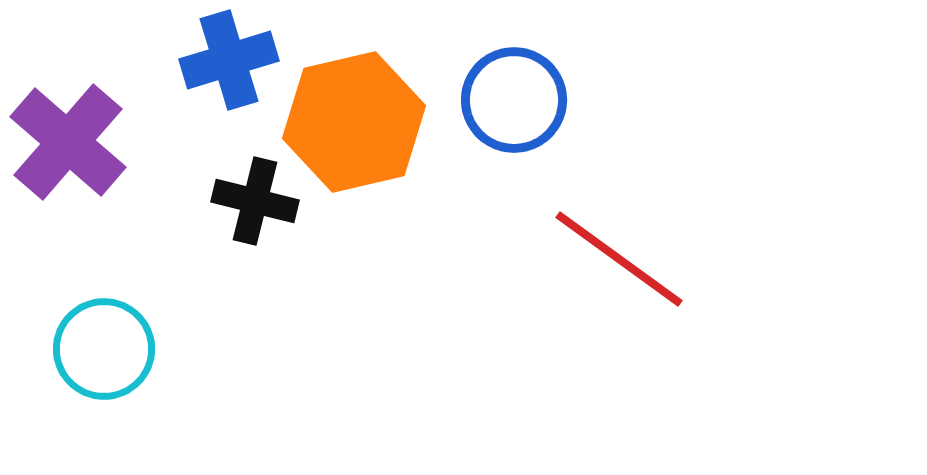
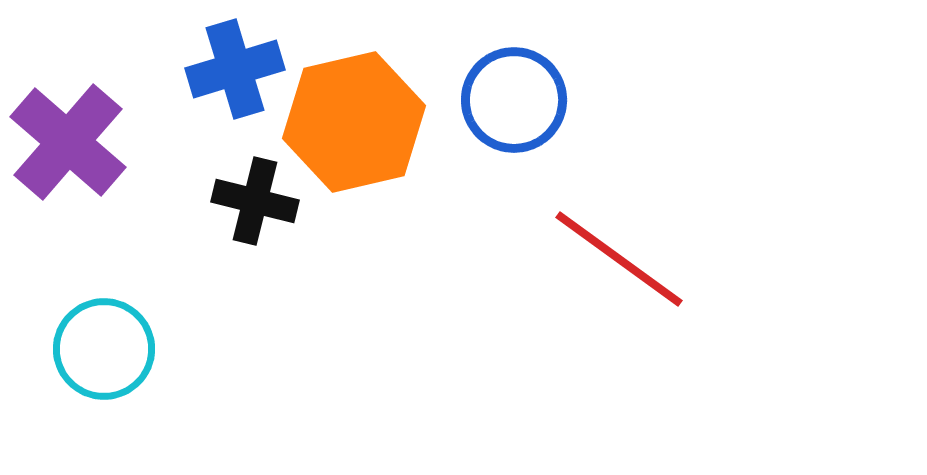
blue cross: moved 6 px right, 9 px down
